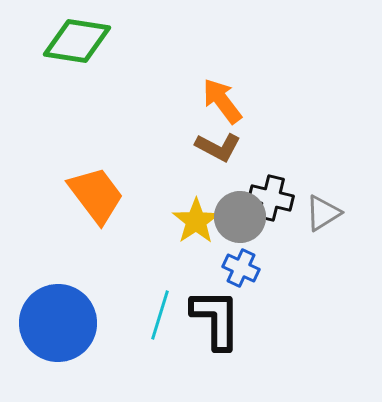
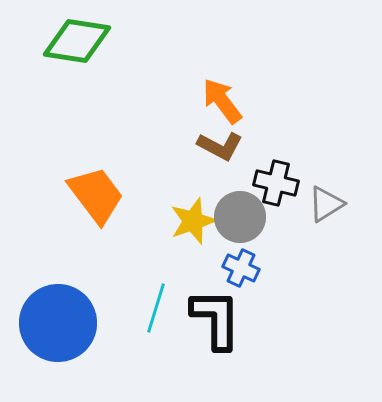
brown L-shape: moved 2 px right, 1 px up
black cross: moved 5 px right, 15 px up
gray triangle: moved 3 px right, 9 px up
yellow star: moved 3 px left; rotated 15 degrees clockwise
cyan line: moved 4 px left, 7 px up
